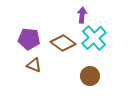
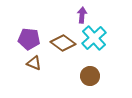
brown triangle: moved 2 px up
